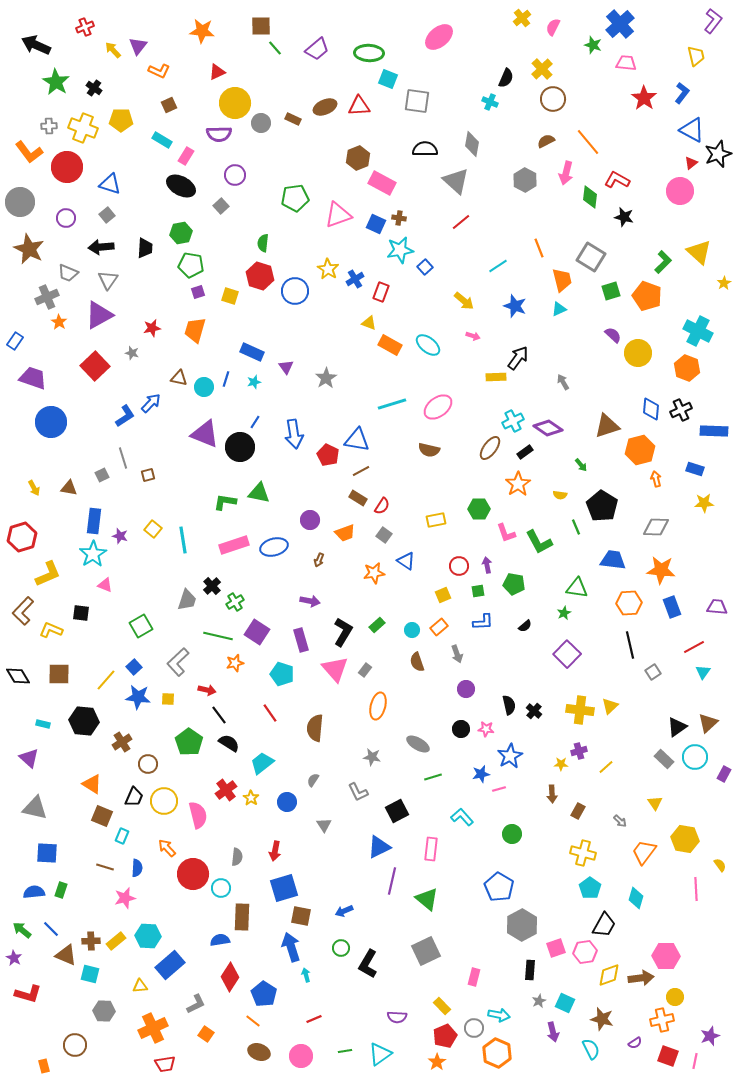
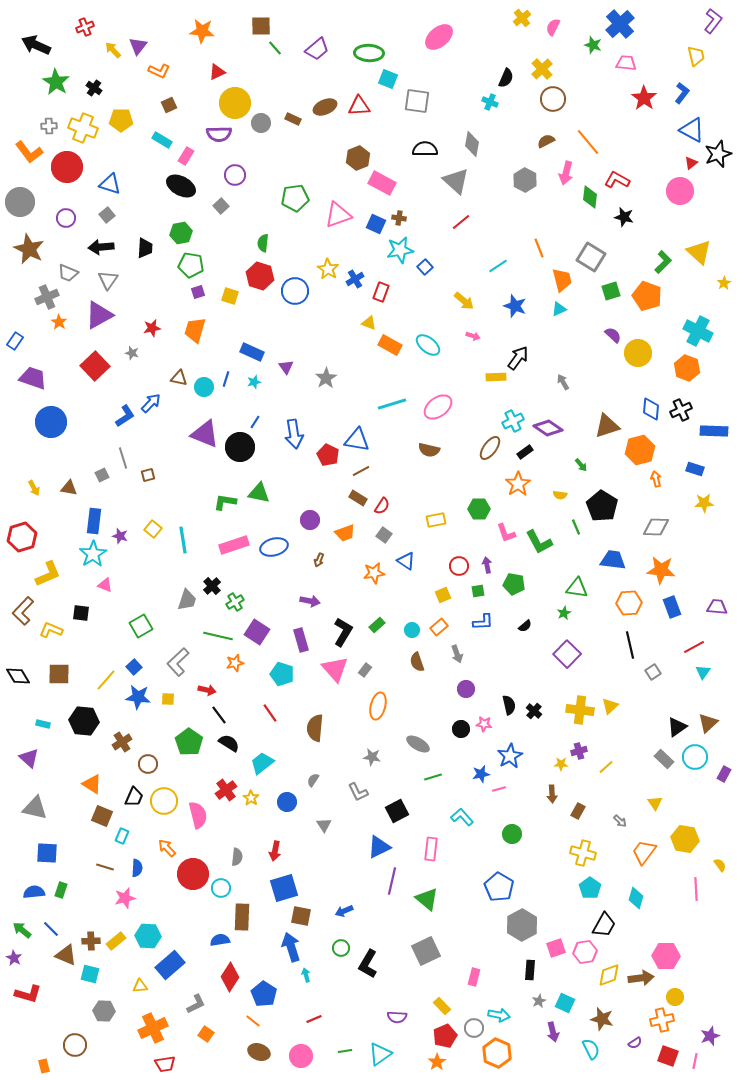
pink star at (486, 729): moved 2 px left, 5 px up
